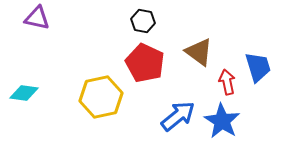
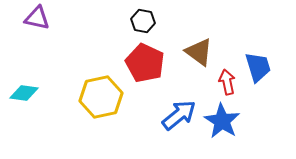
blue arrow: moved 1 px right, 1 px up
